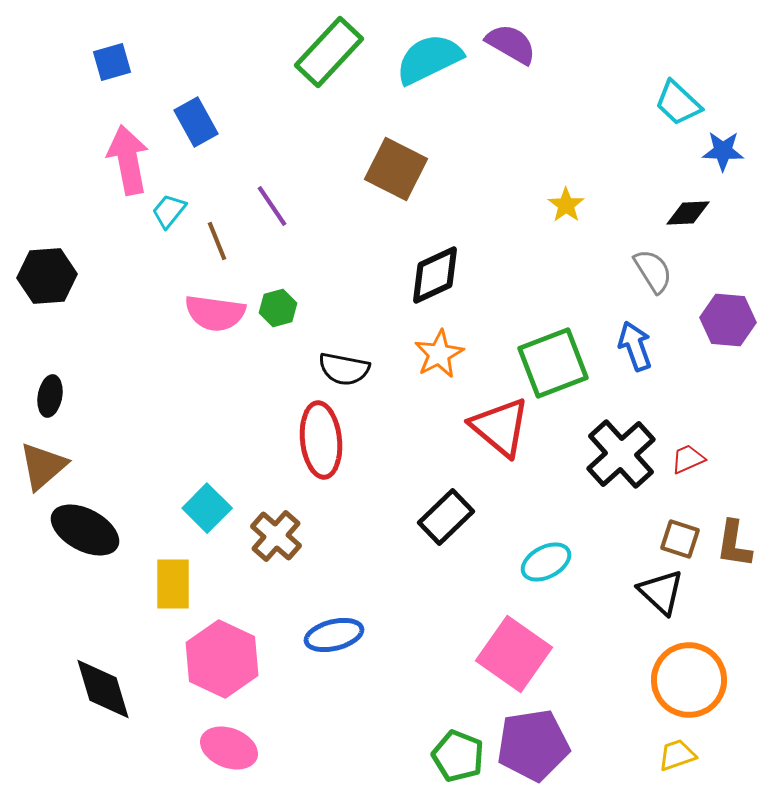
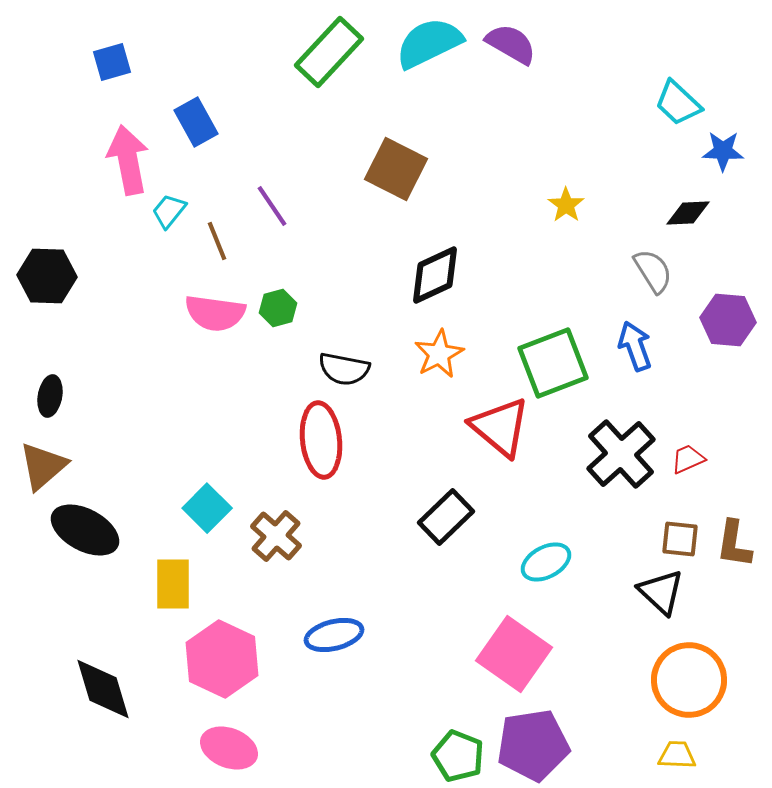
cyan semicircle at (429, 59): moved 16 px up
black hexagon at (47, 276): rotated 6 degrees clockwise
brown square at (680, 539): rotated 12 degrees counterclockwise
yellow trapezoid at (677, 755): rotated 21 degrees clockwise
